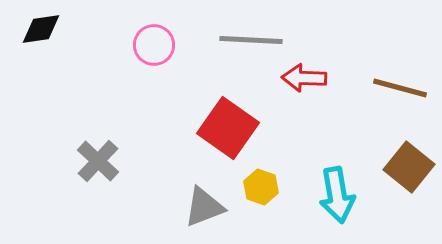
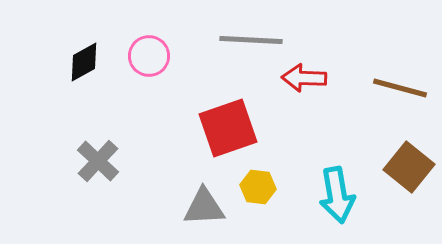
black diamond: moved 43 px right, 33 px down; rotated 21 degrees counterclockwise
pink circle: moved 5 px left, 11 px down
red square: rotated 36 degrees clockwise
yellow hexagon: moved 3 px left; rotated 12 degrees counterclockwise
gray triangle: rotated 18 degrees clockwise
